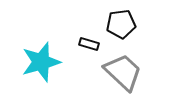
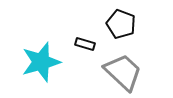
black pentagon: rotated 28 degrees clockwise
black rectangle: moved 4 px left
